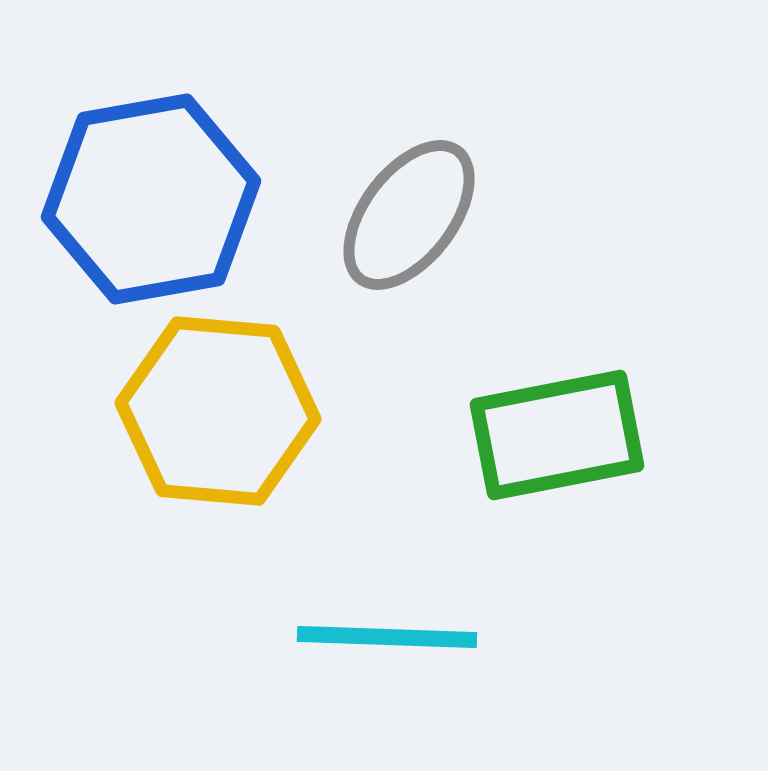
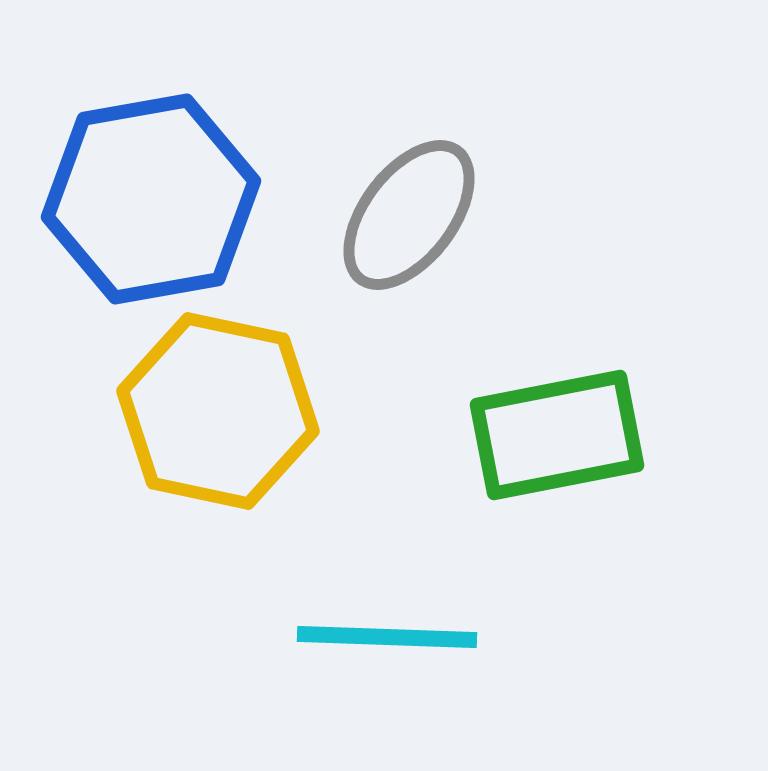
yellow hexagon: rotated 7 degrees clockwise
